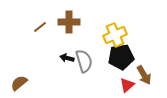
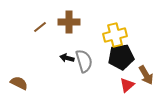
yellow cross: rotated 10 degrees clockwise
brown arrow: moved 2 px right
brown semicircle: rotated 66 degrees clockwise
